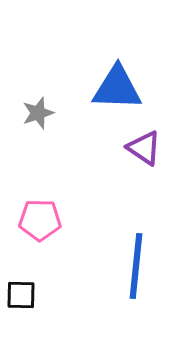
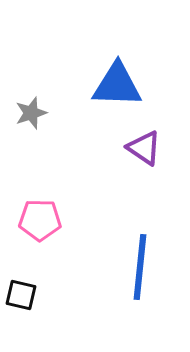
blue triangle: moved 3 px up
gray star: moved 7 px left
blue line: moved 4 px right, 1 px down
black square: rotated 12 degrees clockwise
